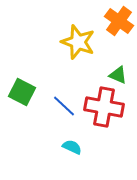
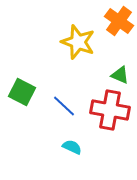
green triangle: moved 2 px right
red cross: moved 6 px right, 3 px down
